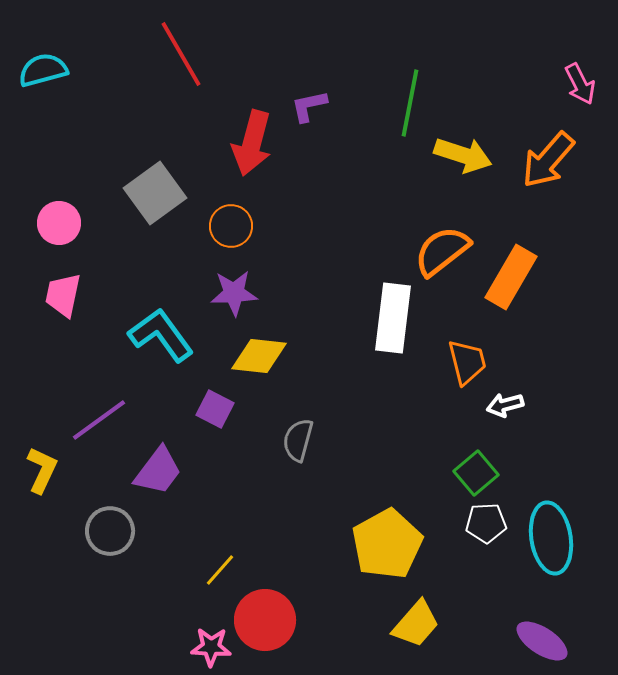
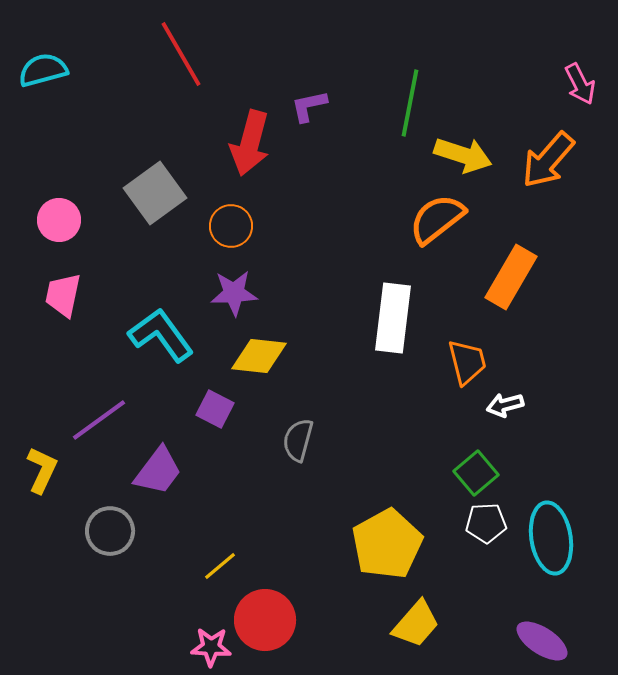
red arrow: moved 2 px left
pink circle: moved 3 px up
orange semicircle: moved 5 px left, 32 px up
yellow line: moved 4 px up; rotated 9 degrees clockwise
